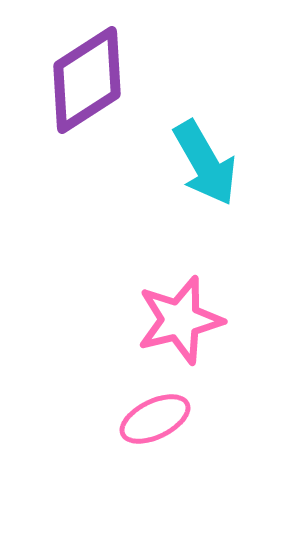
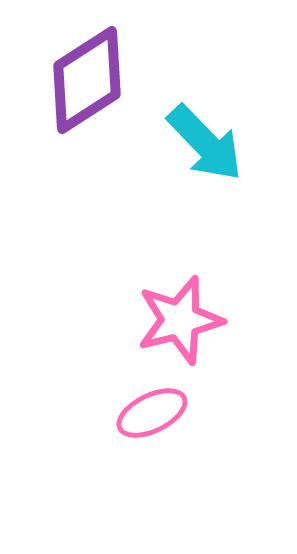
cyan arrow: moved 20 px up; rotated 14 degrees counterclockwise
pink ellipse: moved 3 px left, 6 px up
